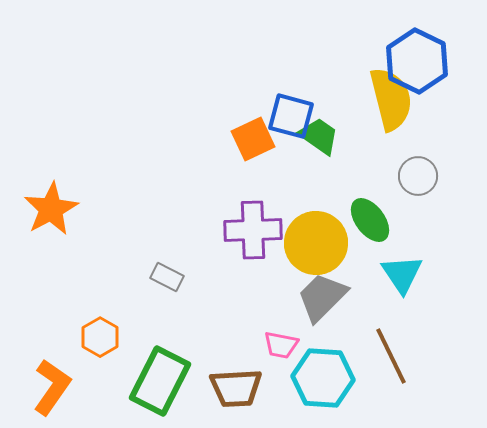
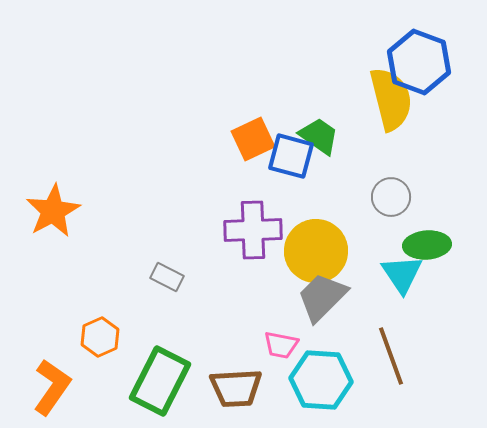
blue hexagon: moved 2 px right, 1 px down; rotated 6 degrees counterclockwise
blue square: moved 40 px down
gray circle: moved 27 px left, 21 px down
orange star: moved 2 px right, 2 px down
green ellipse: moved 57 px right, 25 px down; rotated 57 degrees counterclockwise
yellow circle: moved 8 px down
orange hexagon: rotated 6 degrees clockwise
brown line: rotated 6 degrees clockwise
cyan hexagon: moved 2 px left, 2 px down
